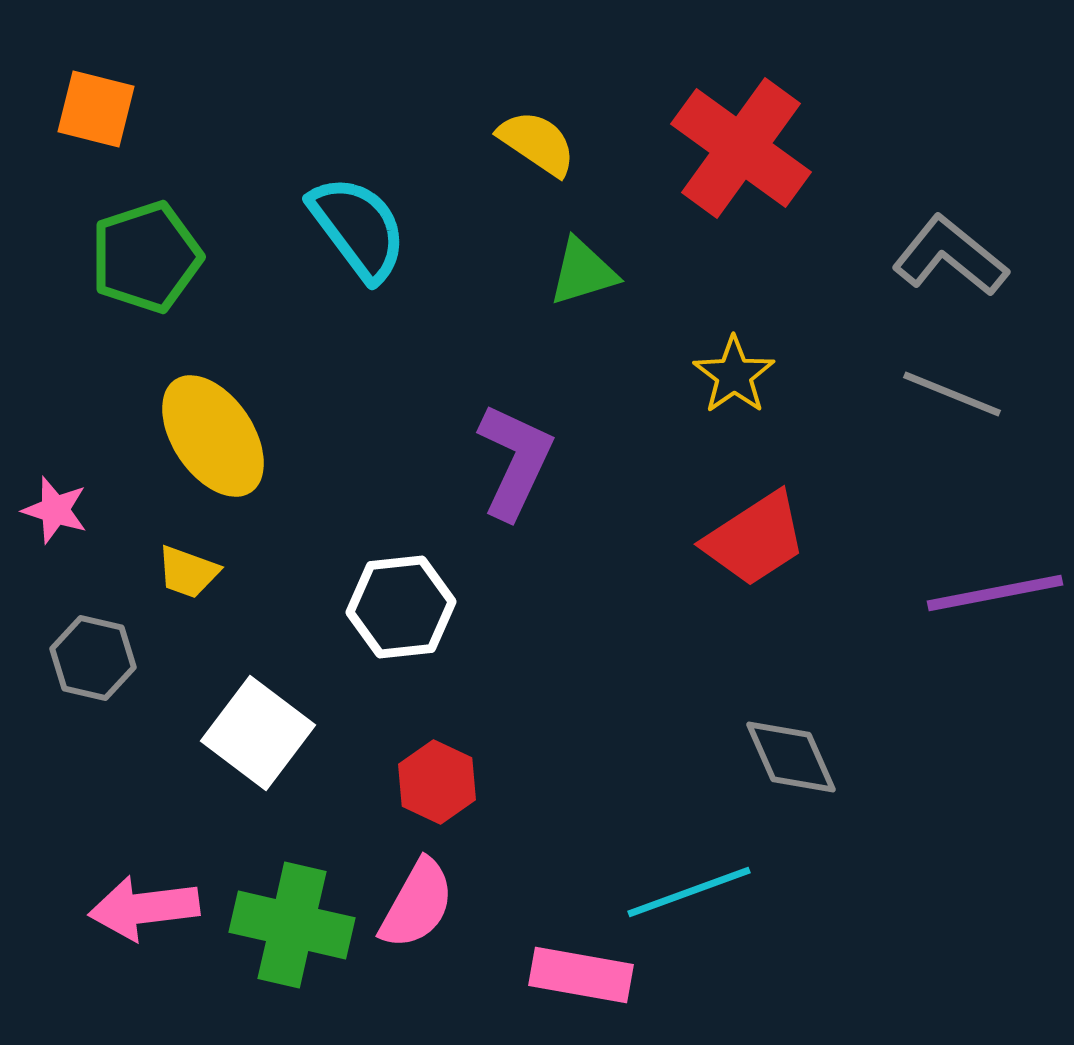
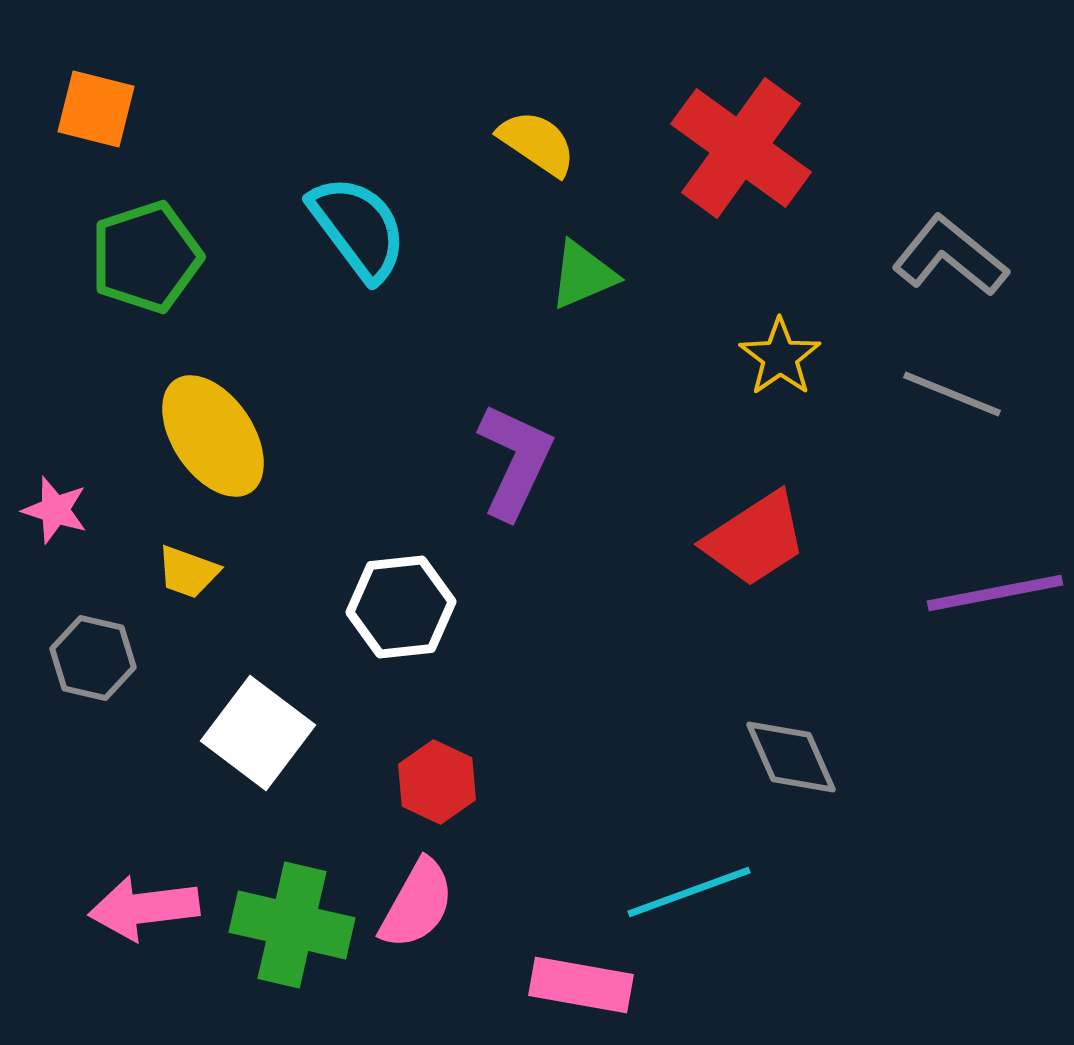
green triangle: moved 3 px down; rotated 6 degrees counterclockwise
yellow star: moved 46 px right, 18 px up
pink rectangle: moved 10 px down
